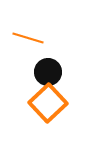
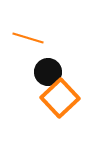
orange square: moved 12 px right, 5 px up
